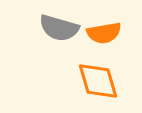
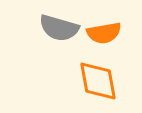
orange diamond: rotated 6 degrees clockwise
